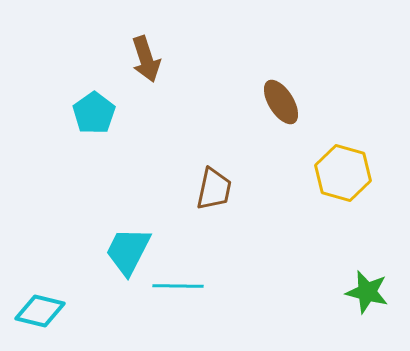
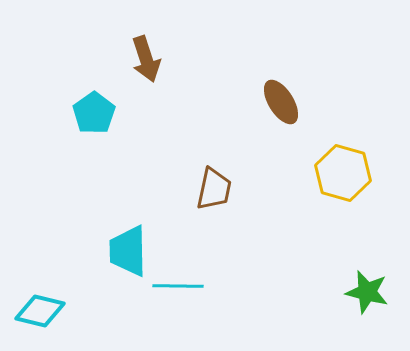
cyan trapezoid: rotated 28 degrees counterclockwise
